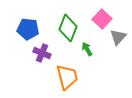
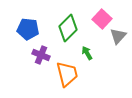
green diamond: rotated 24 degrees clockwise
gray triangle: moved 1 px up
green arrow: moved 4 px down
purple cross: moved 1 px left, 2 px down
orange trapezoid: moved 3 px up
